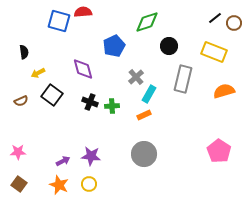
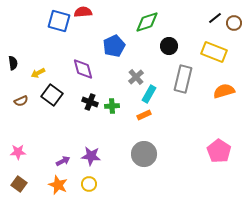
black semicircle: moved 11 px left, 11 px down
orange star: moved 1 px left
